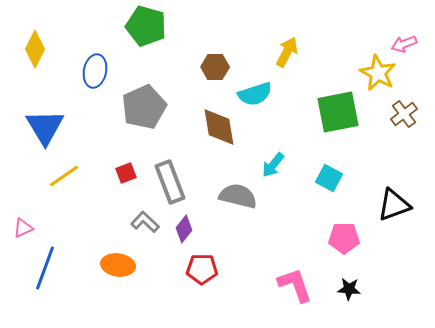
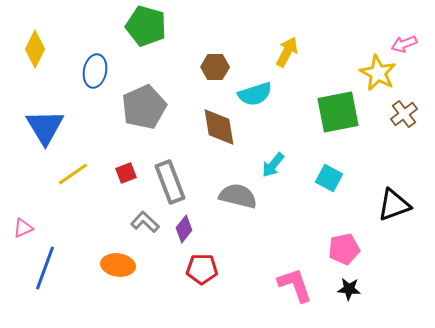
yellow line: moved 9 px right, 2 px up
pink pentagon: moved 11 px down; rotated 12 degrees counterclockwise
